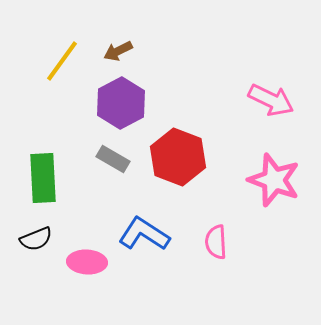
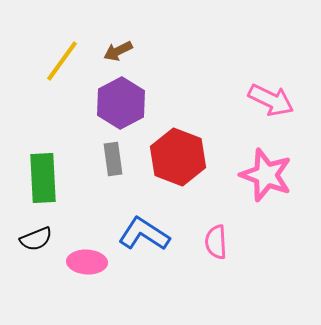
gray rectangle: rotated 52 degrees clockwise
pink star: moved 8 px left, 5 px up
